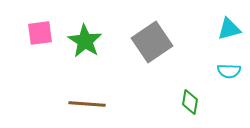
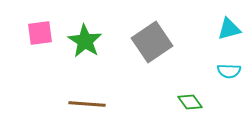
green diamond: rotated 45 degrees counterclockwise
